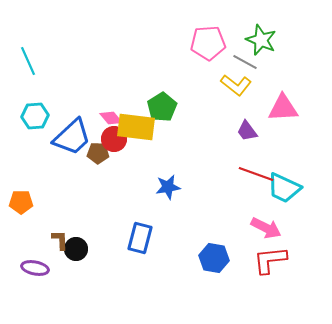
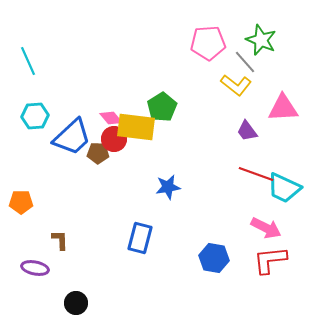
gray line: rotated 20 degrees clockwise
black circle: moved 54 px down
